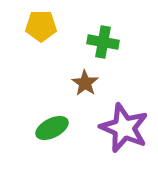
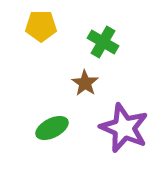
green cross: rotated 20 degrees clockwise
